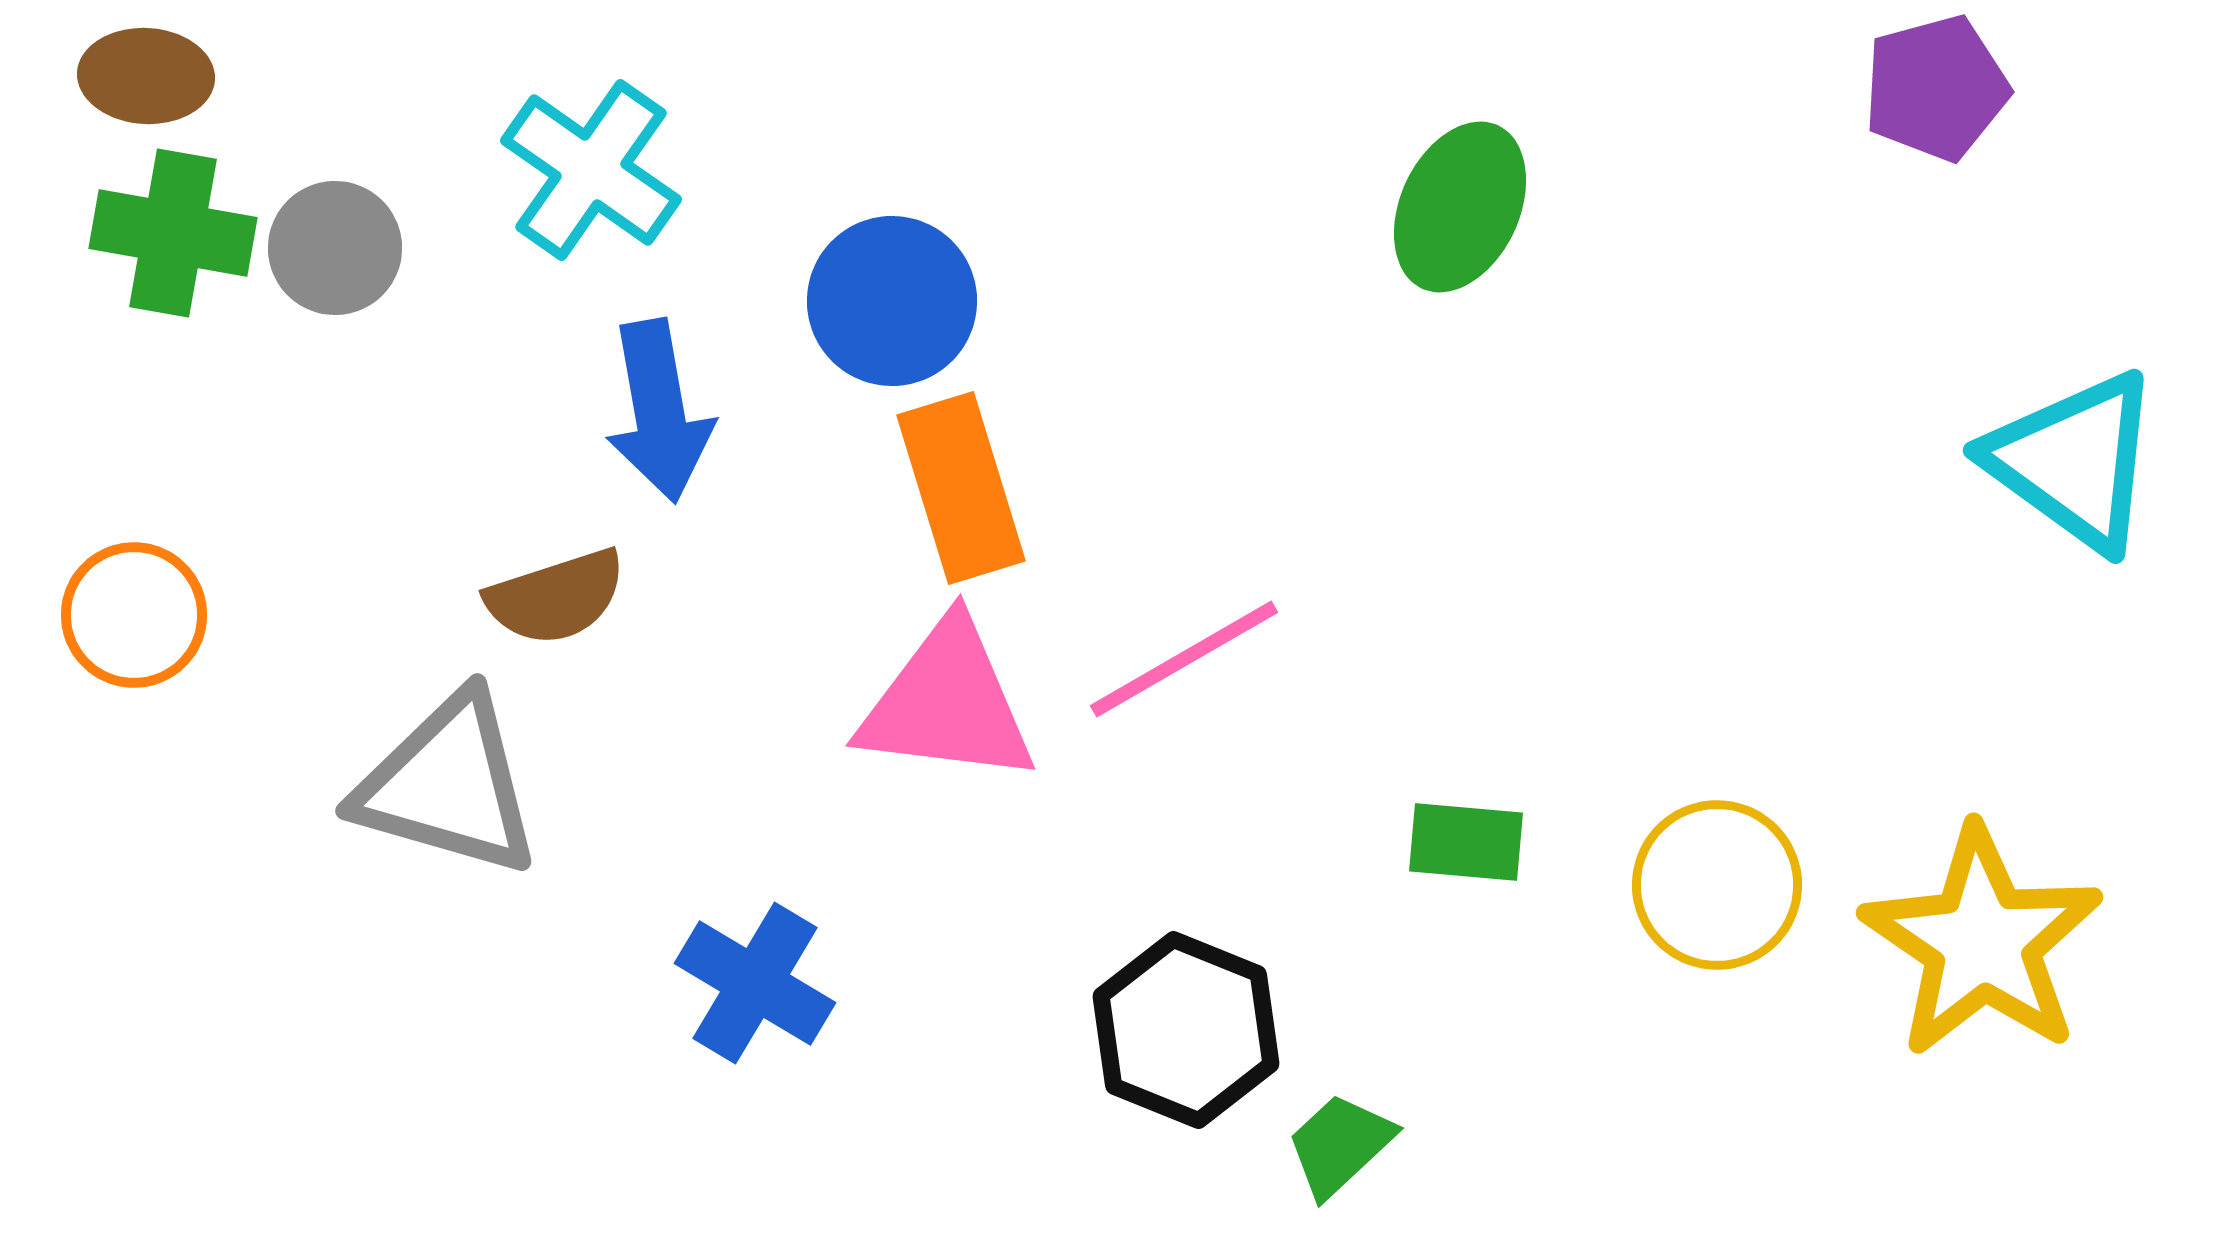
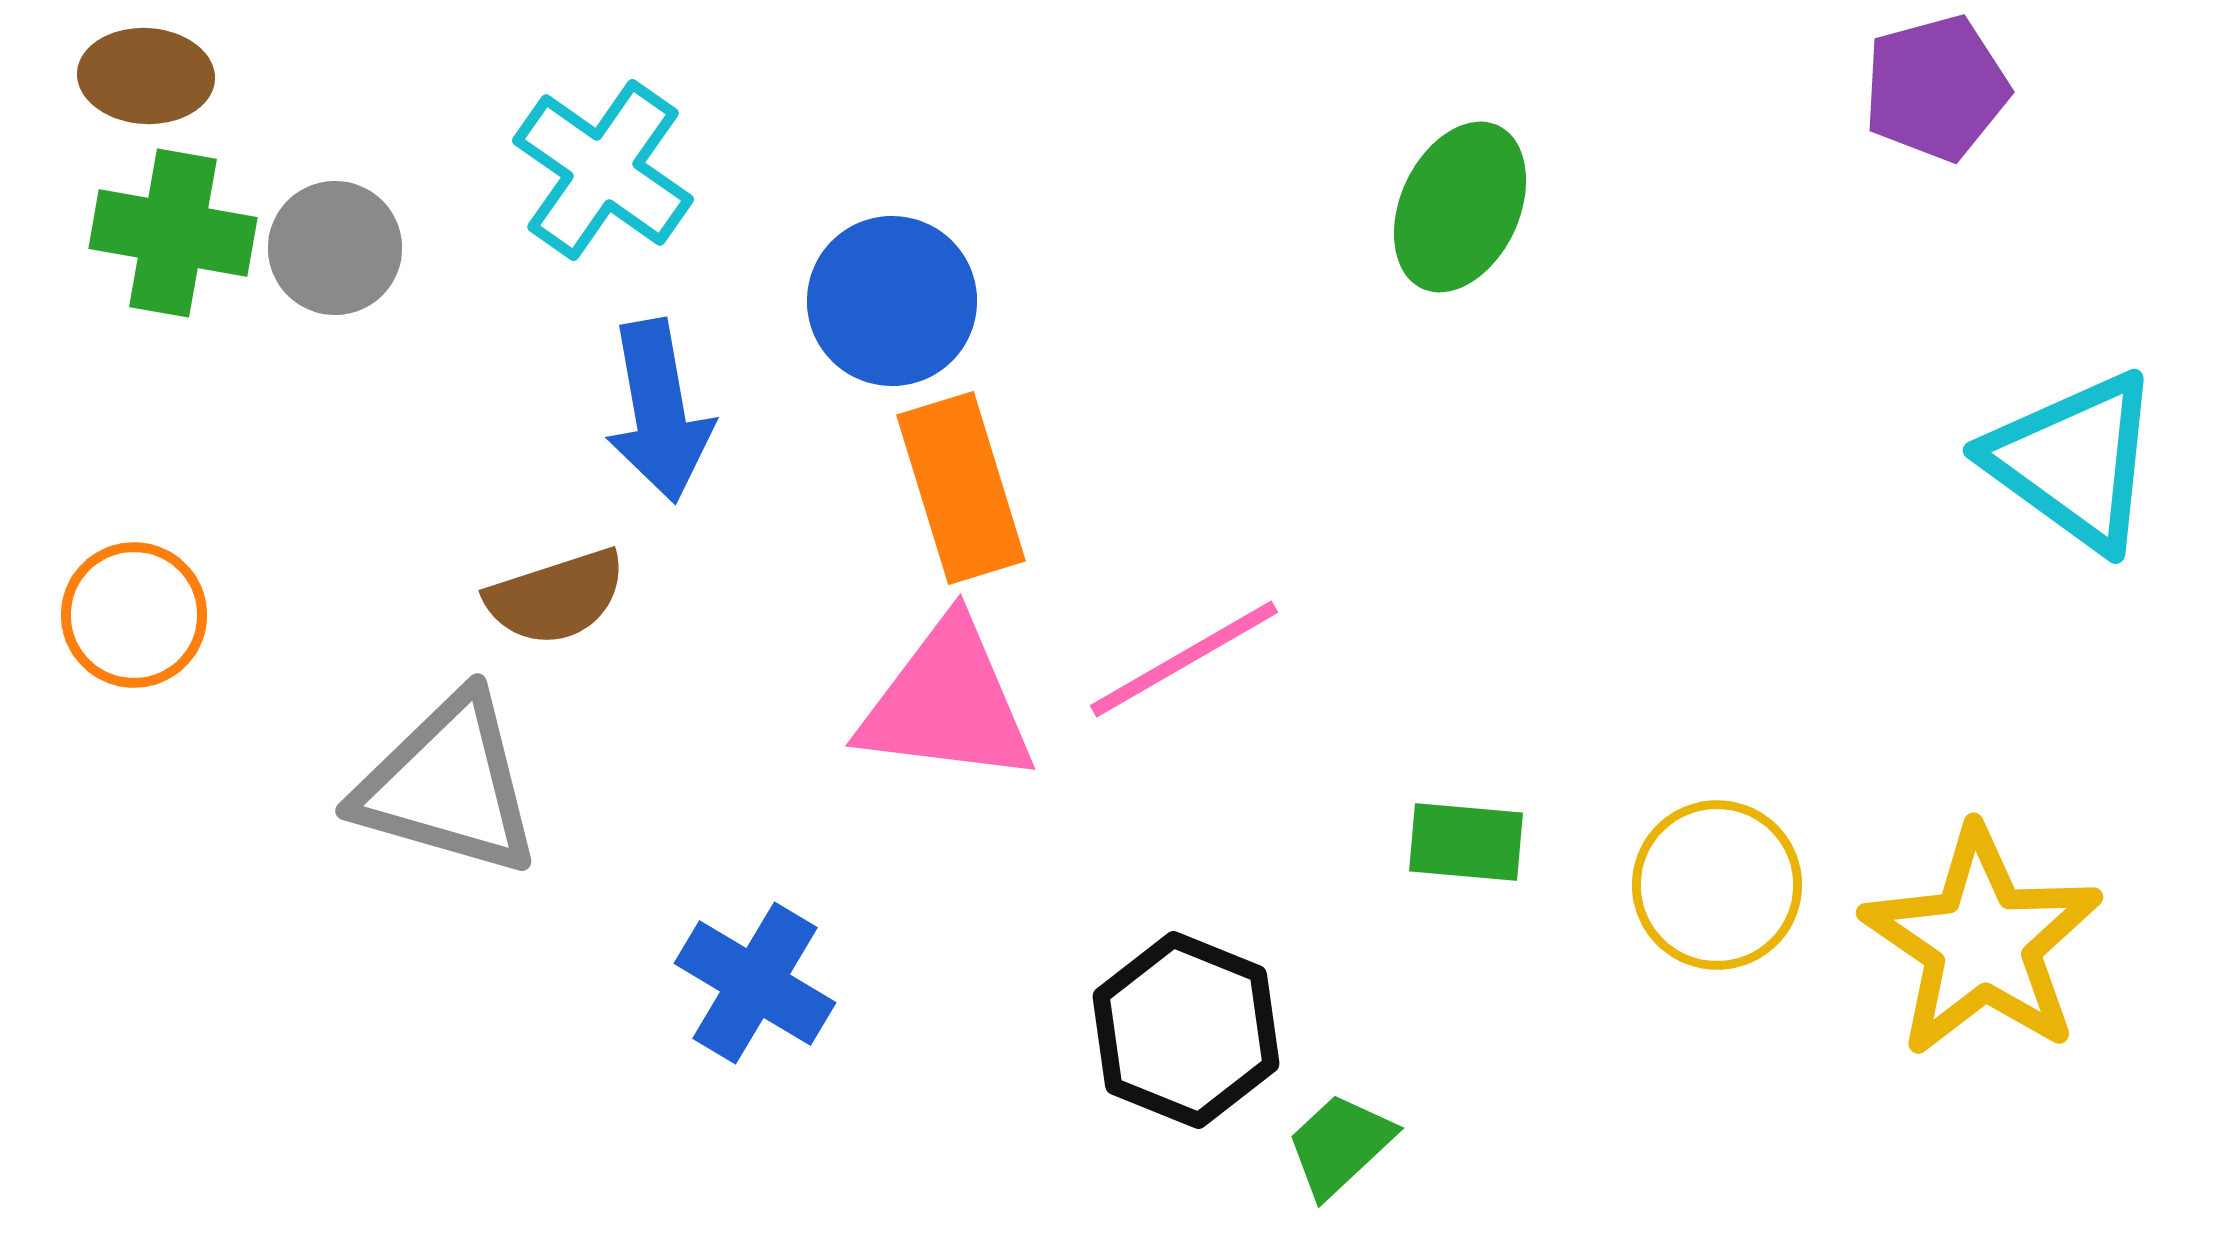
cyan cross: moved 12 px right
